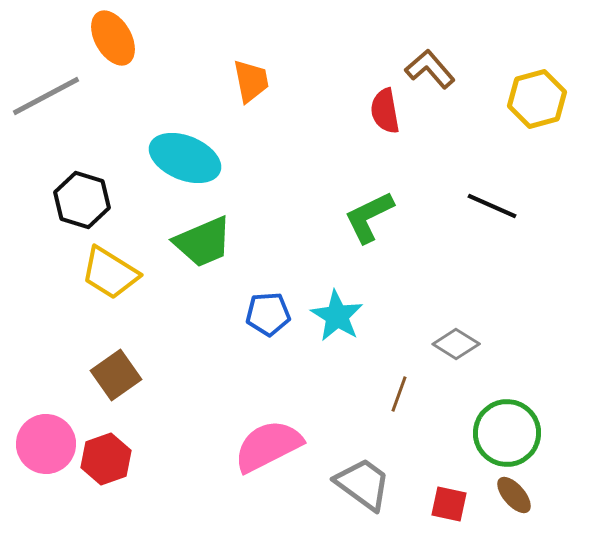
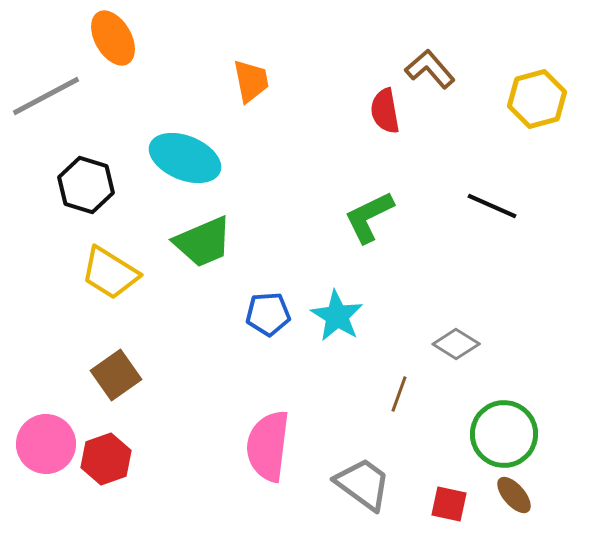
black hexagon: moved 4 px right, 15 px up
green circle: moved 3 px left, 1 px down
pink semicircle: rotated 56 degrees counterclockwise
